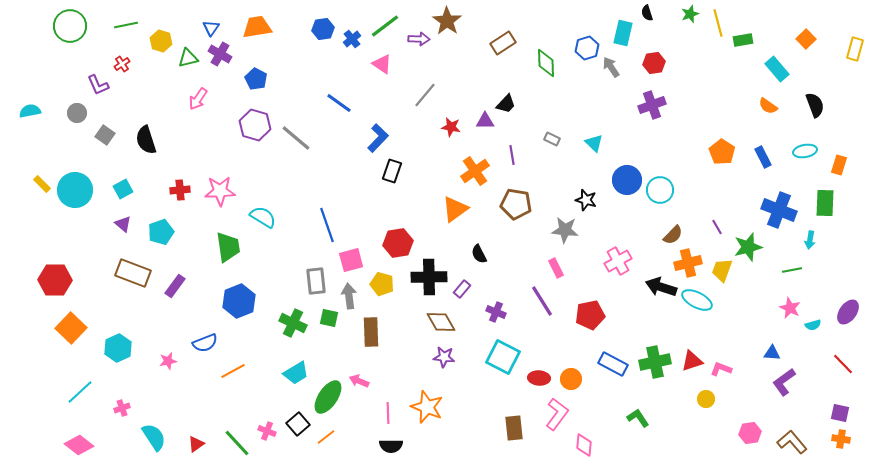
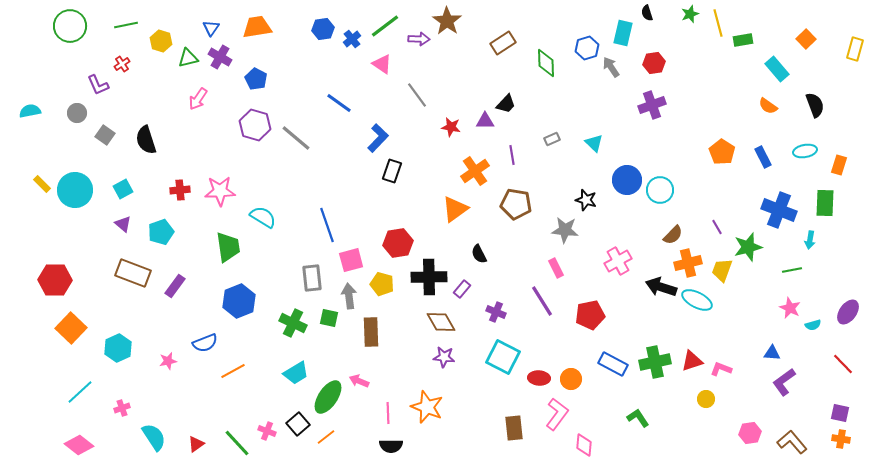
purple cross at (220, 54): moved 3 px down
gray line at (425, 95): moved 8 px left; rotated 76 degrees counterclockwise
gray rectangle at (552, 139): rotated 49 degrees counterclockwise
gray rectangle at (316, 281): moved 4 px left, 3 px up
